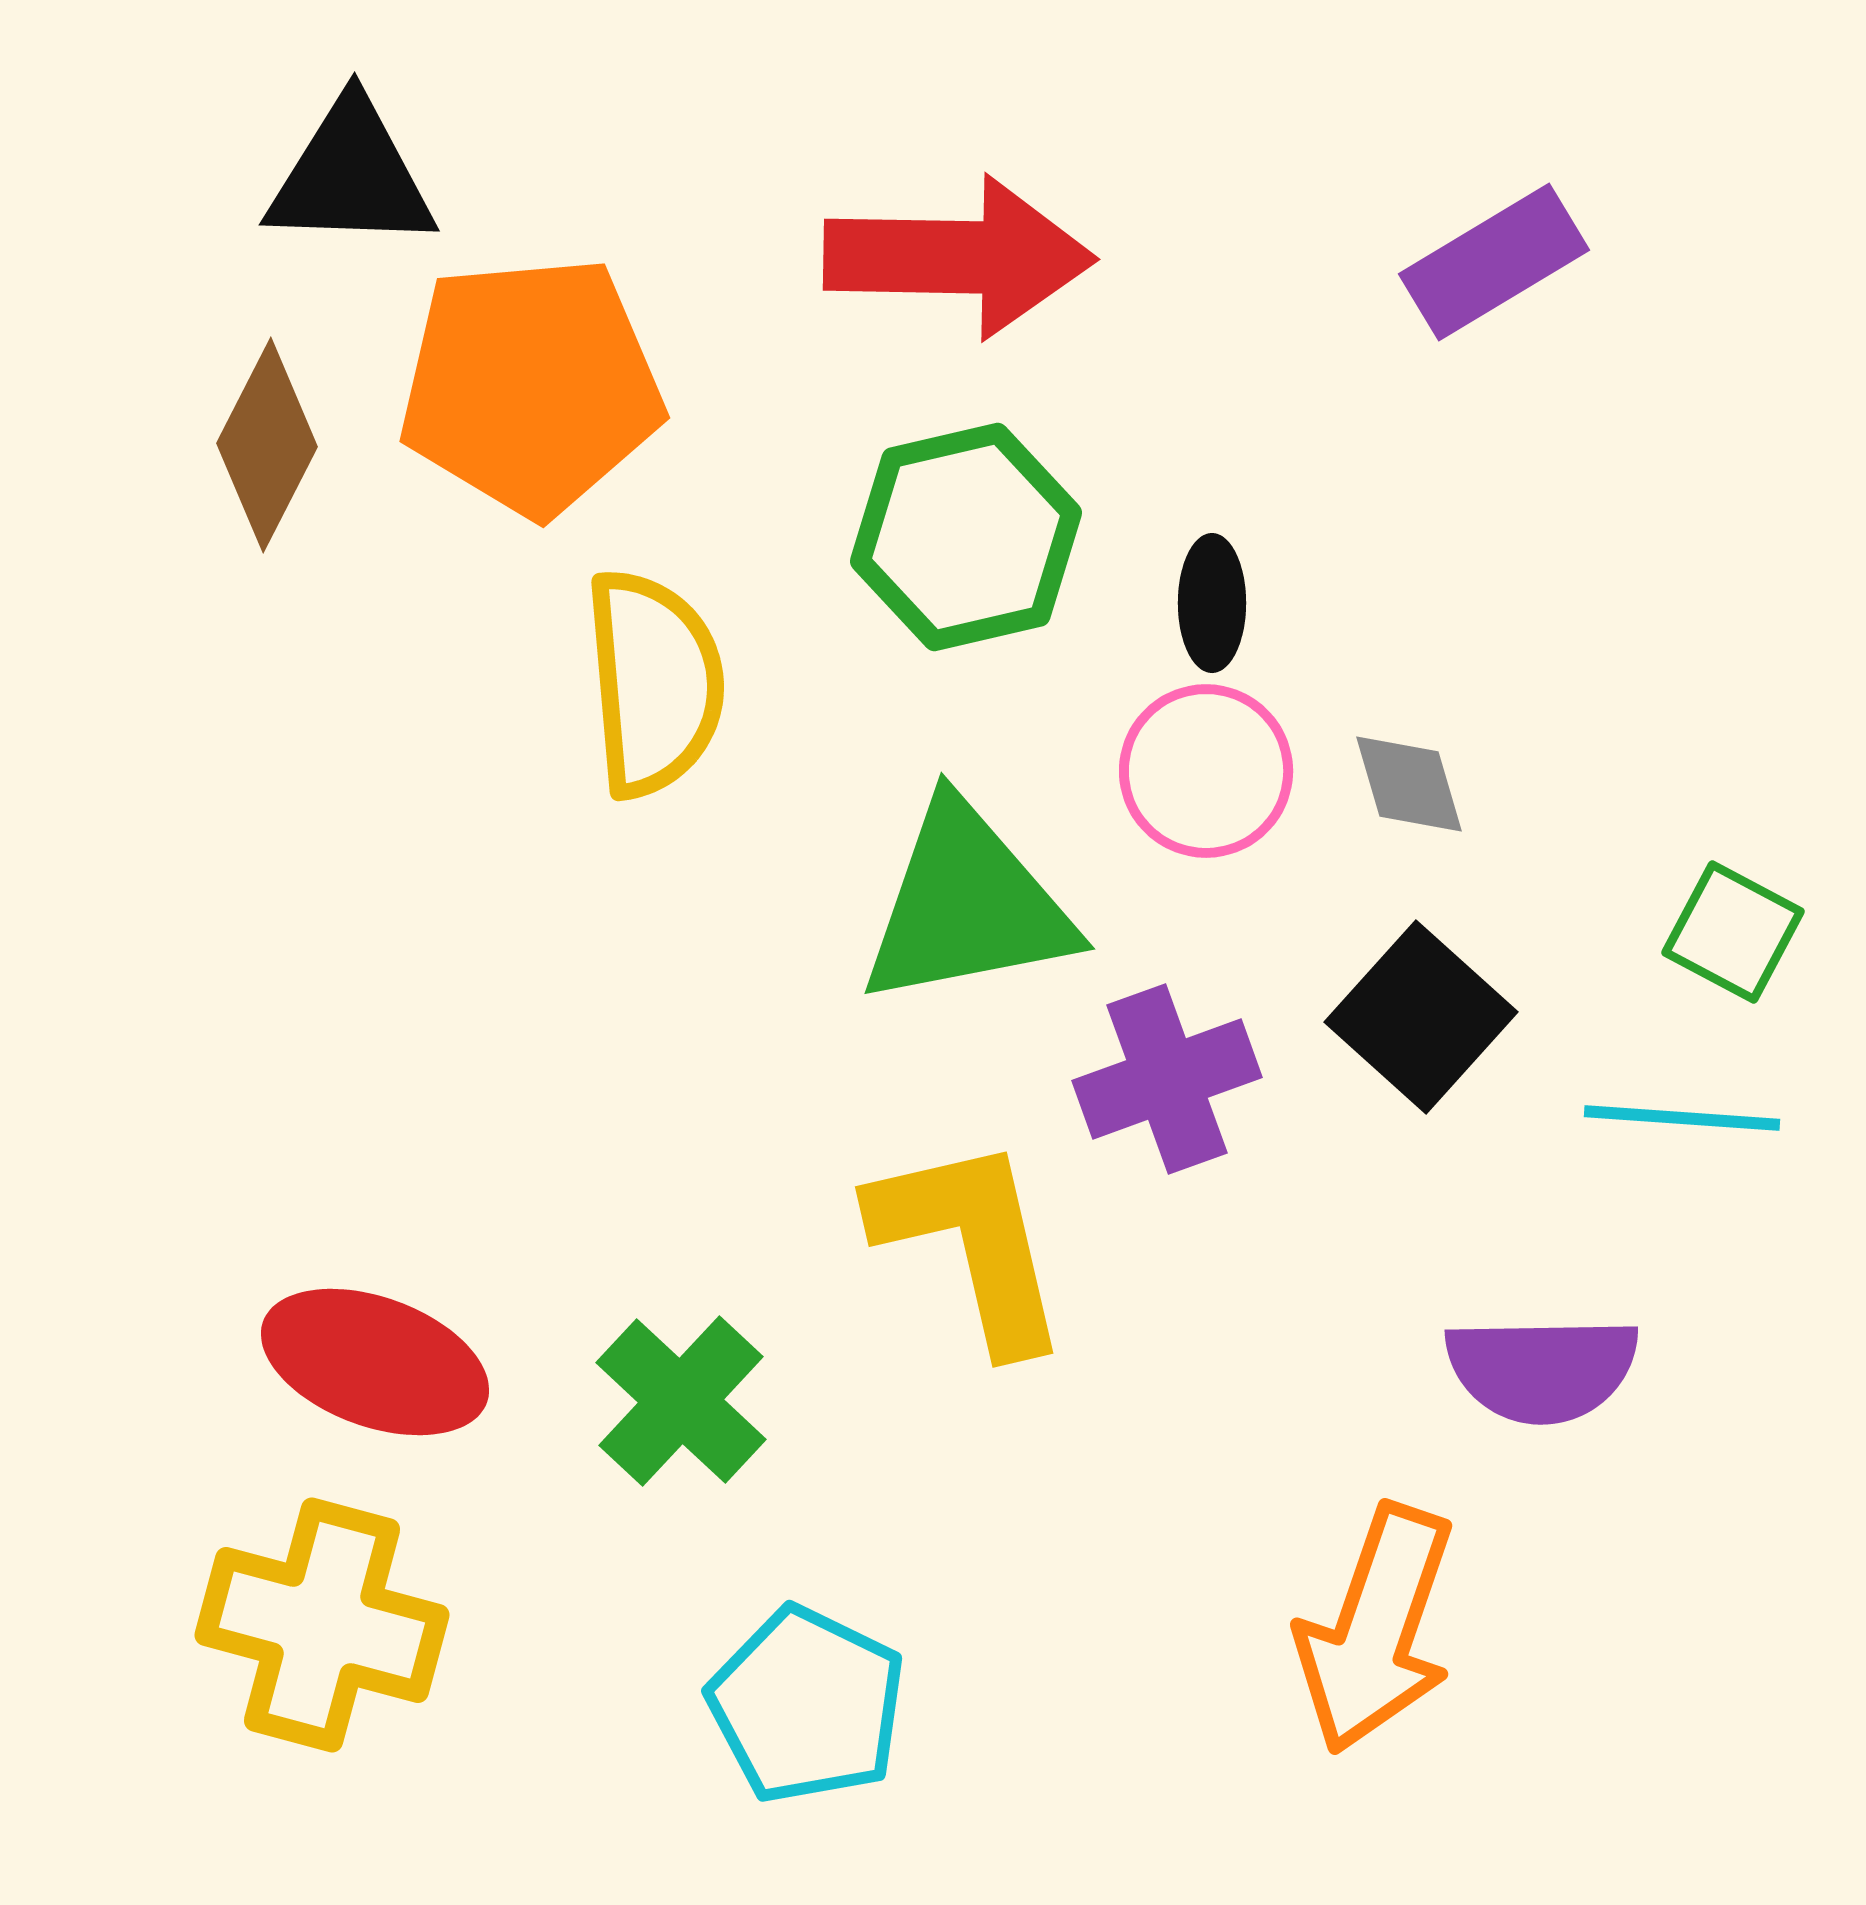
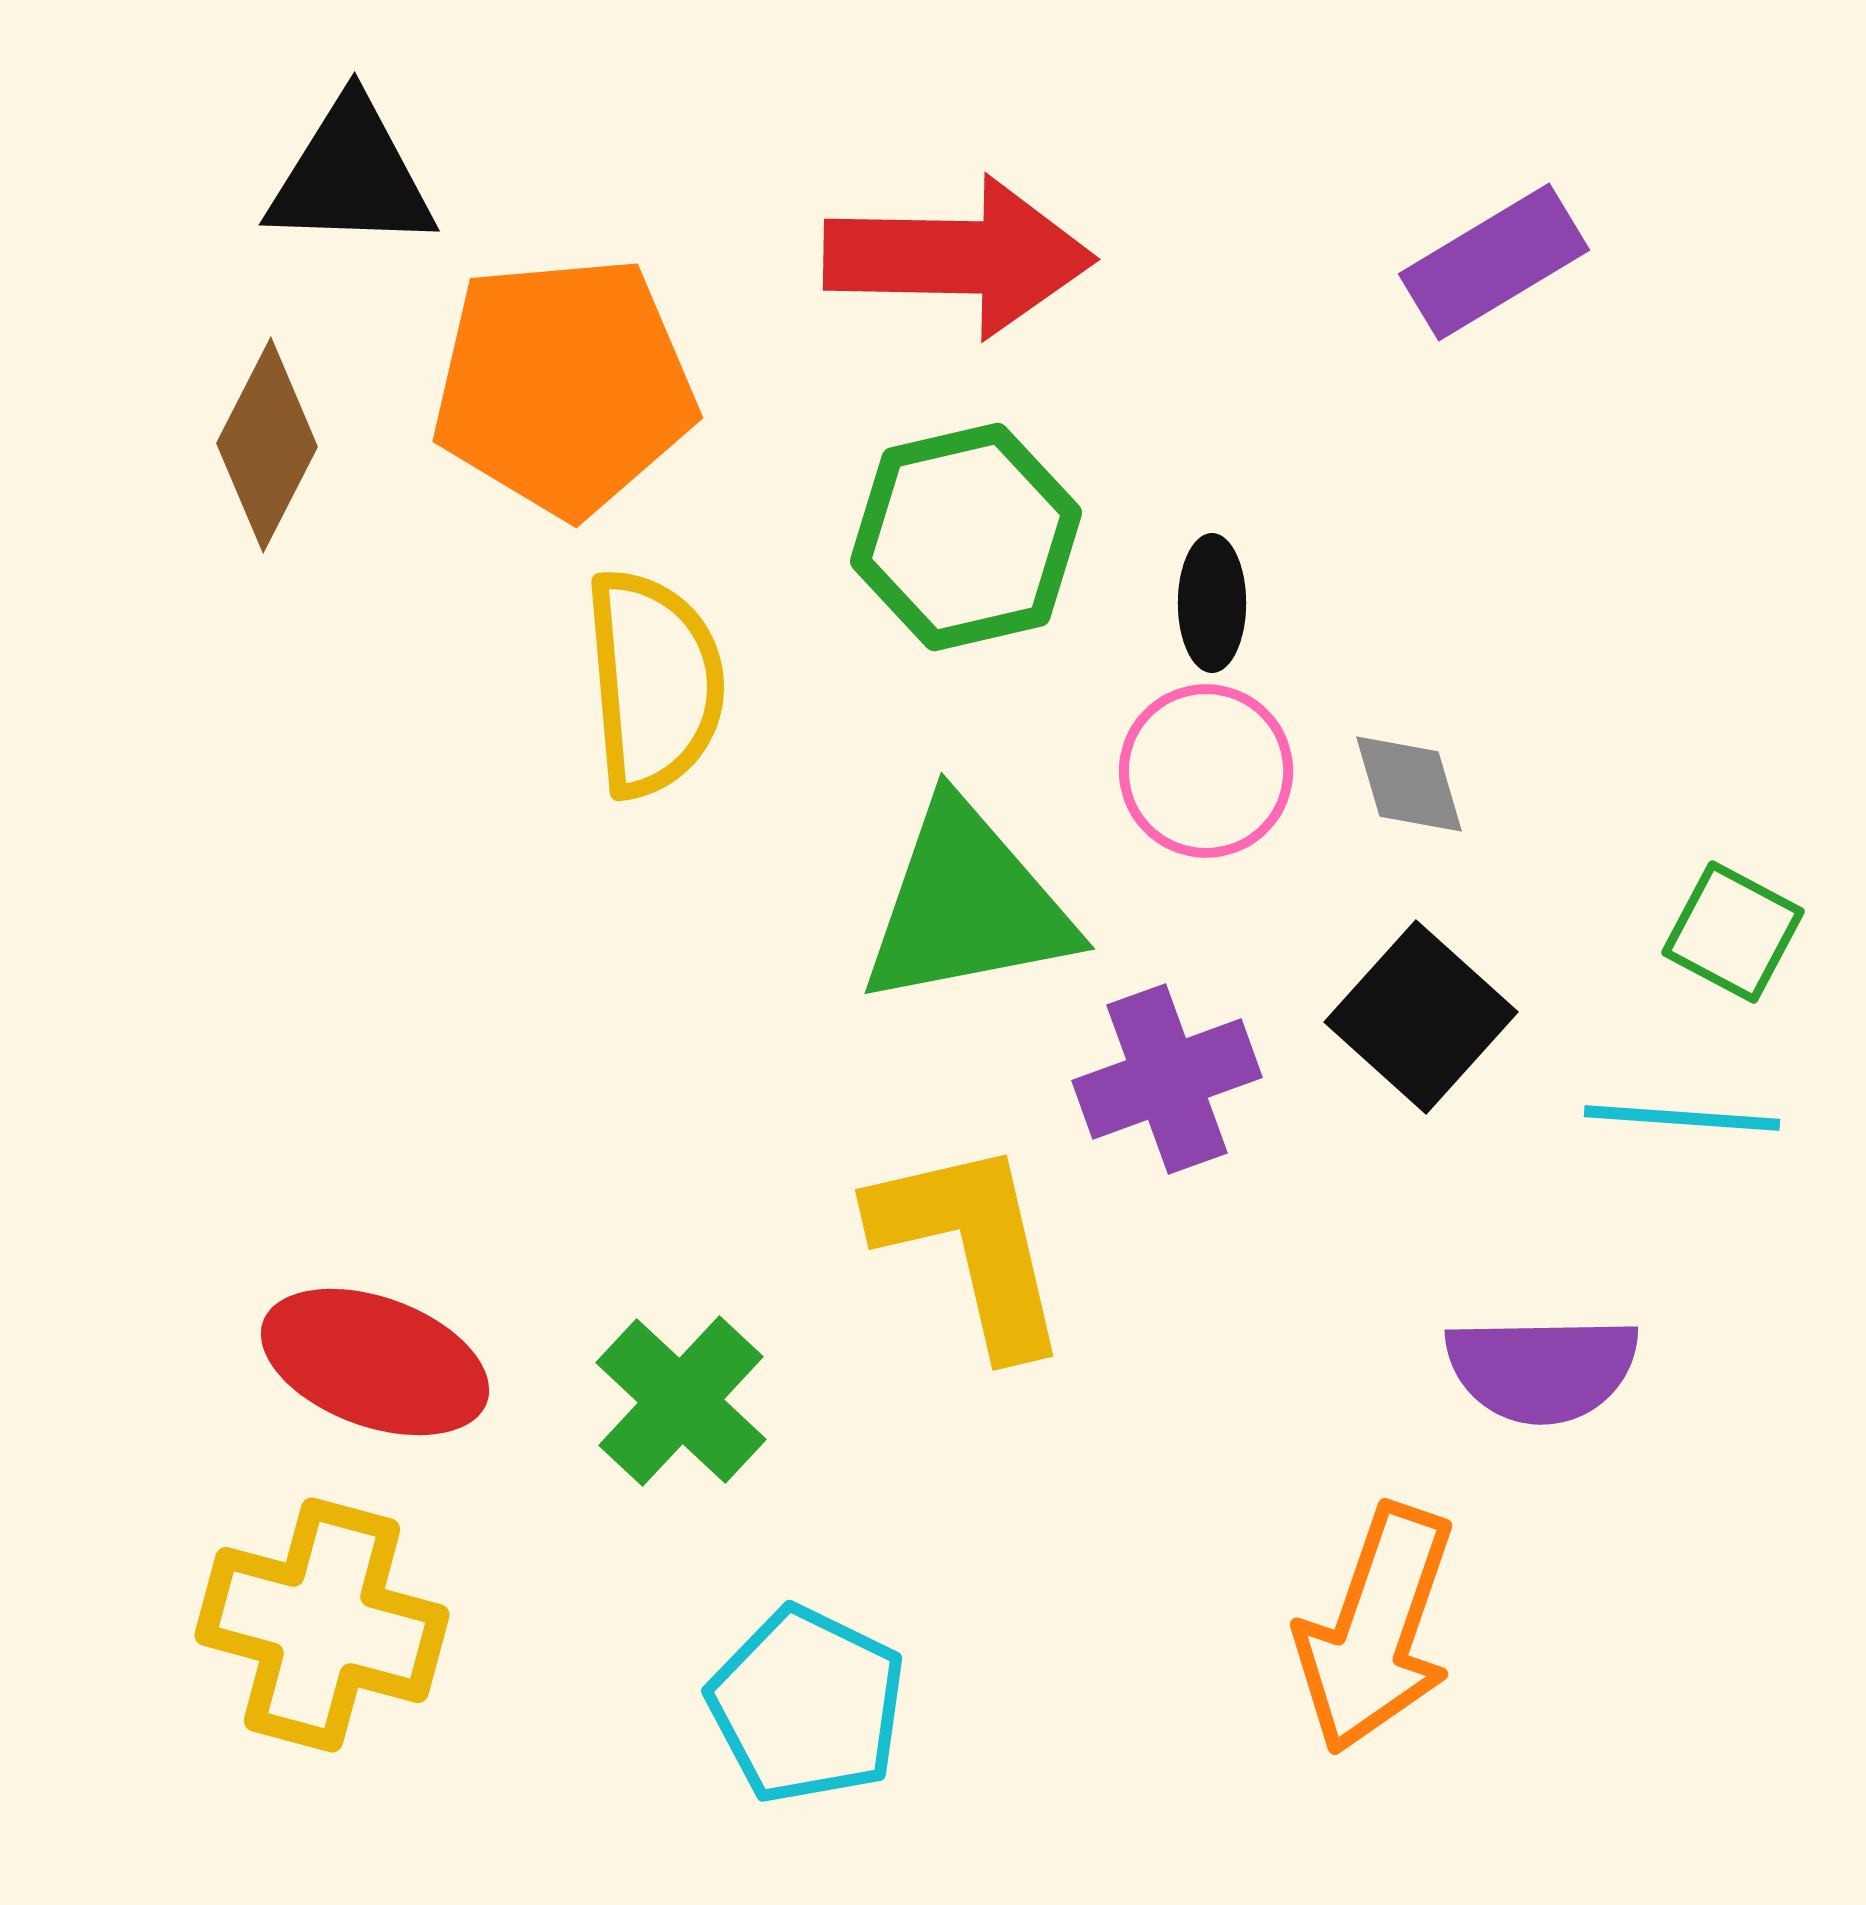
orange pentagon: moved 33 px right
yellow L-shape: moved 3 px down
